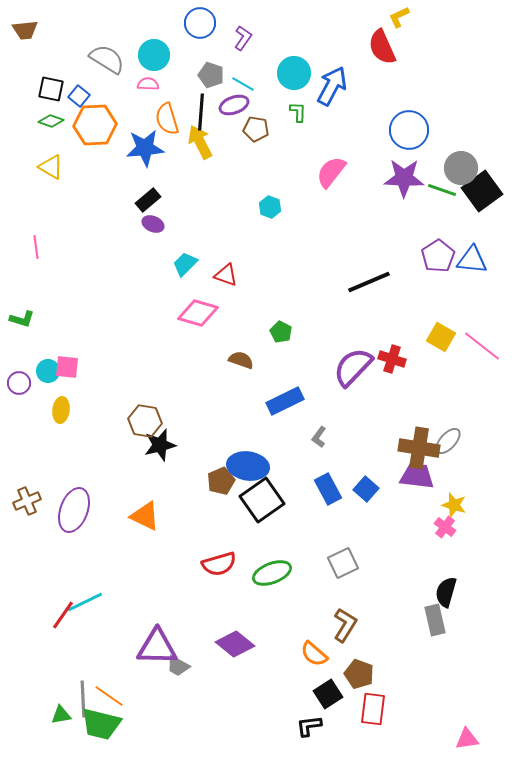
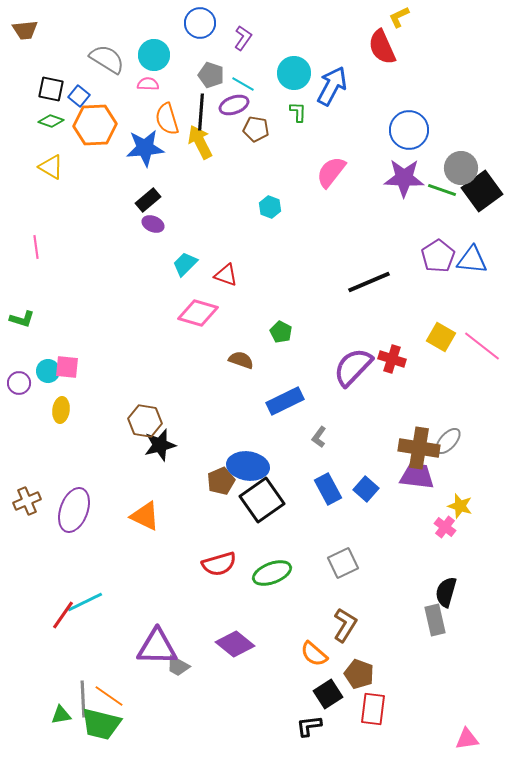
yellow star at (454, 505): moved 6 px right, 1 px down
